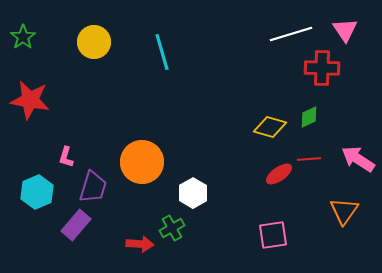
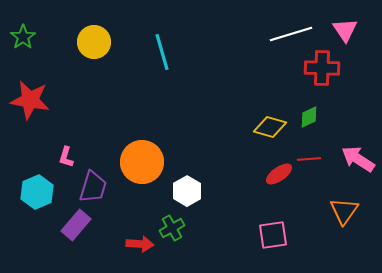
white hexagon: moved 6 px left, 2 px up
